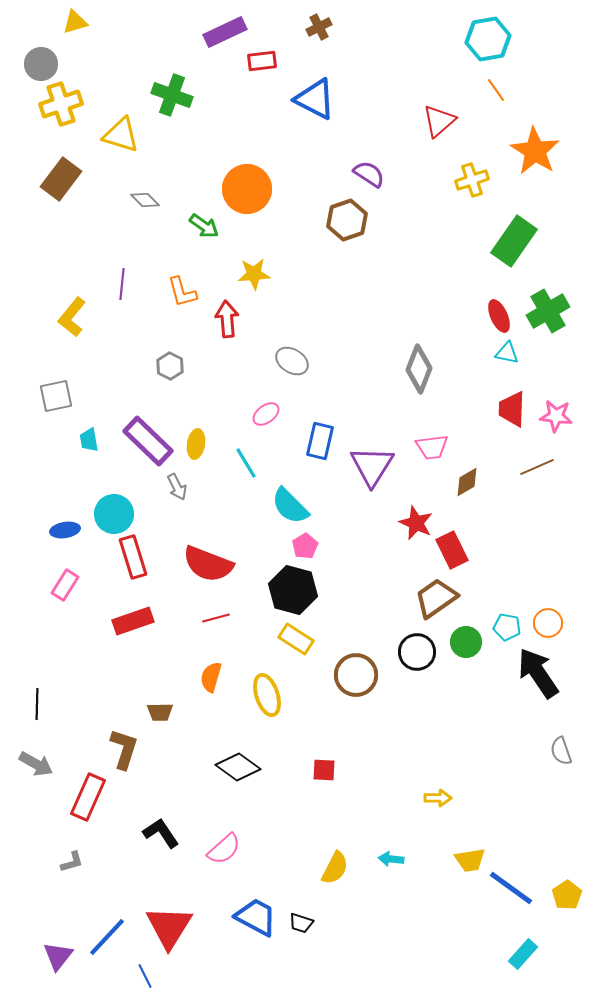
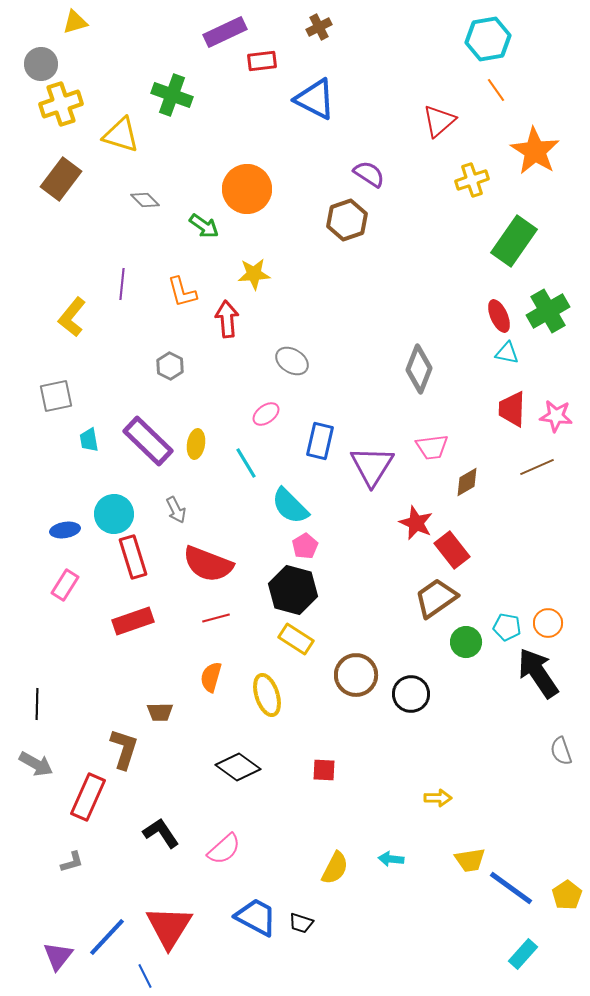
gray arrow at (177, 487): moved 1 px left, 23 px down
red rectangle at (452, 550): rotated 12 degrees counterclockwise
black circle at (417, 652): moved 6 px left, 42 px down
